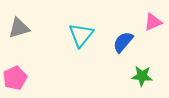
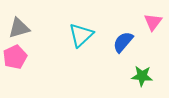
pink triangle: rotated 30 degrees counterclockwise
cyan triangle: rotated 8 degrees clockwise
pink pentagon: moved 21 px up
